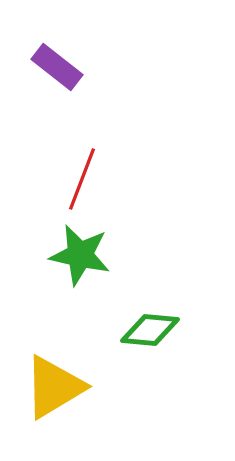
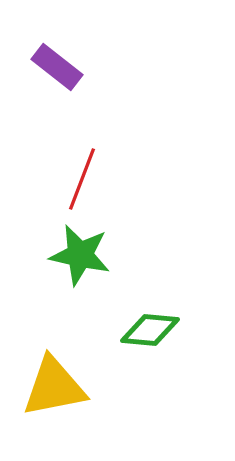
yellow triangle: rotated 20 degrees clockwise
